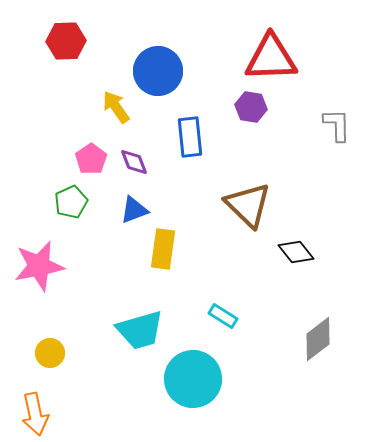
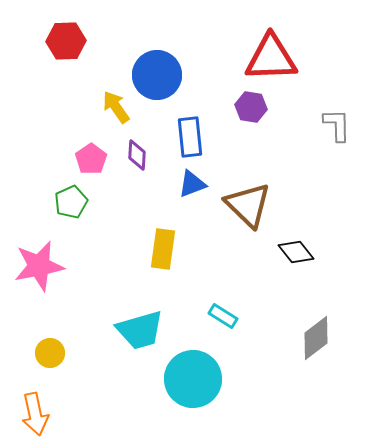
blue circle: moved 1 px left, 4 px down
purple diamond: moved 3 px right, 7 px up; rotated 24 degrees clockwise
blue triangle: moved 58 px right, 26 px up
gray diamond: moved 2 px left, 1 px up
